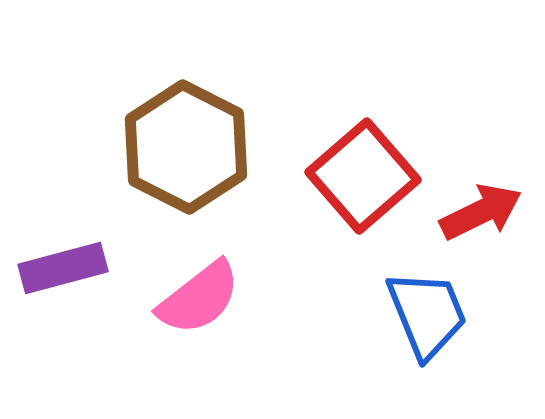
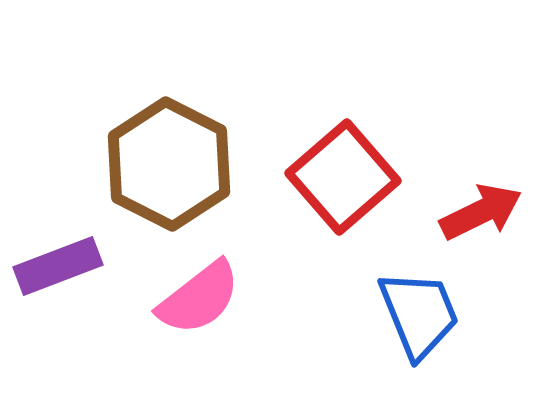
brown hexagon: moved 17 px left, 17 px down
red square: moved 20 px left, 1 px down
purple rectangle: moved 5 px left, 2 px up; rotated 6 degrees counterclockwise
blue trapezoid: moved 8 px left
